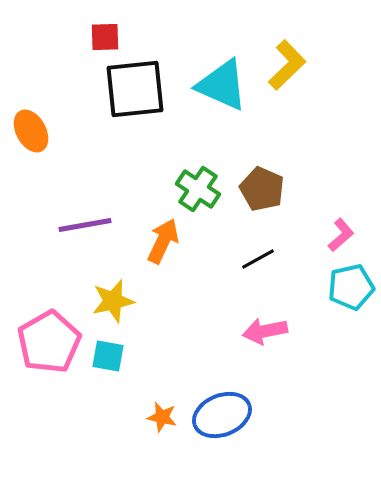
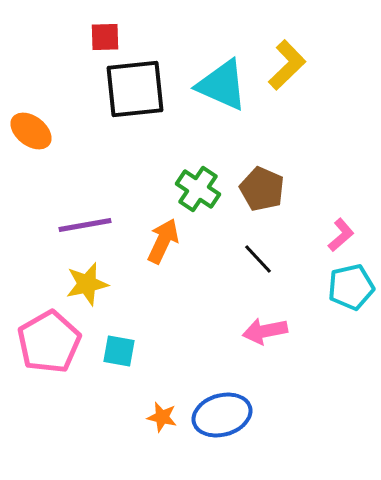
orange ellipse: rotated 24 degrees counterclockwise
black line: rotated 76 degrees clockwise
yellow star: moved 26 px left, 17 px up
cyan square: moved 11 px right, 5 px up
blue ellipse: rotated 6 degrees clockwise
